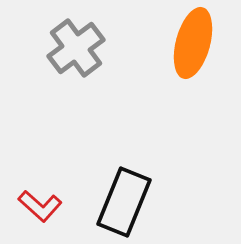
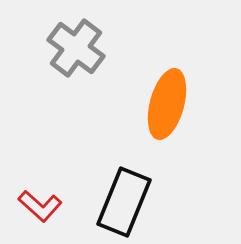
orange ellipse: moved 26 px left, 61 px down
gray cross: rotated 16 degrees counterclockwise
